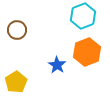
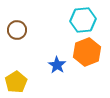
cyan hexagon: moved 4 px down; rotated 15 degrees clockwise
